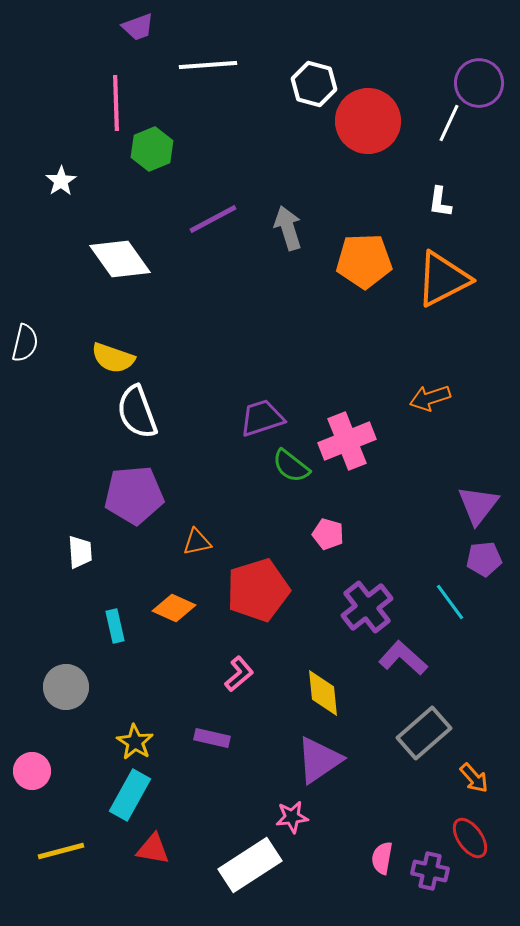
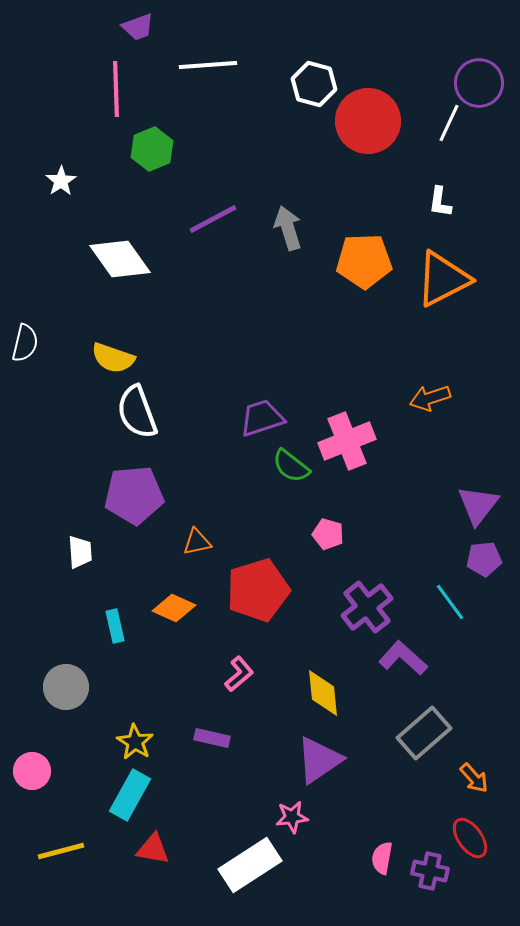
pink line at (116, 103): moved 14 px up
